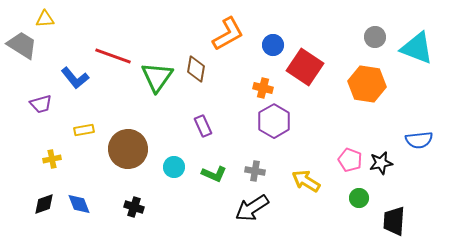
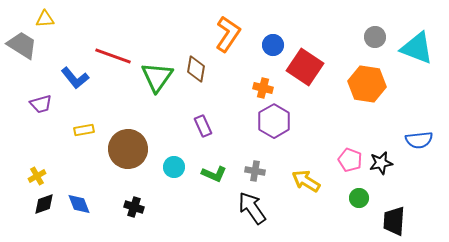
orange L-shape: rotated 27 degrees counterclockwise
yellow cross: moved 15 px left, 17 px down; rotated 18 degrees counterclockwise
black arrow: rotated 88 degrees clockwise
